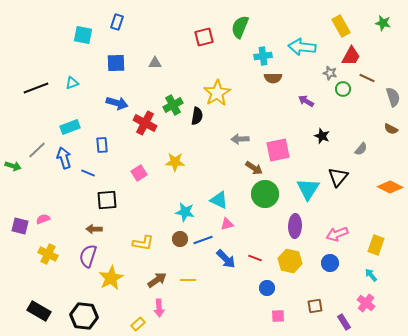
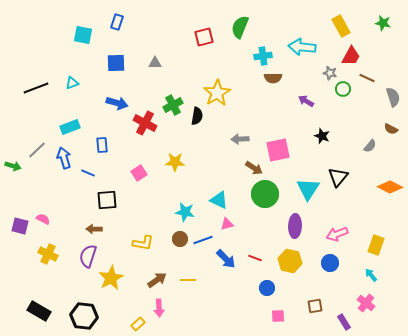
gray semicircle at (361, 149): moved 9 px right, 3 px up
pink semicircle at (43, 219): rotated 48 degrees clockwise
